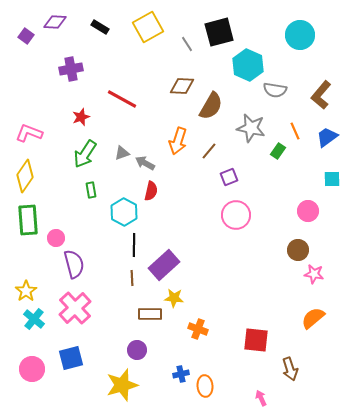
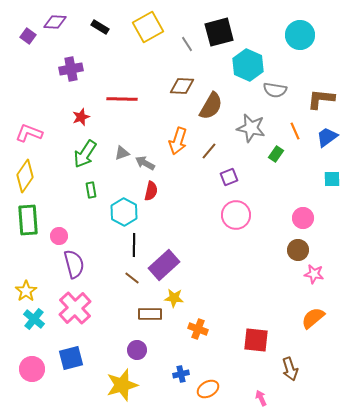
purple square at (26, 36): moved 2 px right
brown L-shape at (321, 95): moved 4 px down; rotated 56 degrees clockwise
red line at (122, 99): rotated 28 degrees counterclockwise
green rectangle at (278, 151): moved 2 px left, 3 px down
pink circle at (308, 211): moved 5 px left, 7 px down
pink circle at (56, 238): moved 3 px right, 2 px up
brown line at (132, 278): rotated 49 degrees counterclockwise
orange ellipse at (205, 386): moved 3 px right, 3 px down; rotated 65 degrees clockwise
